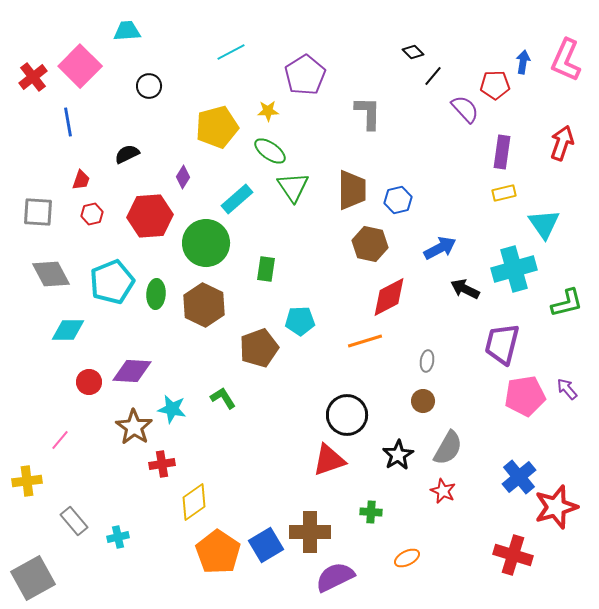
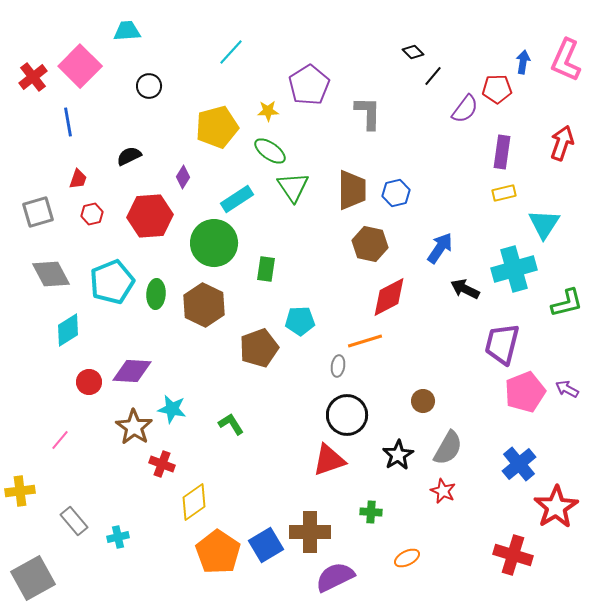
cyan line at (231, 52): rotated 20 degrees counterclockwise
purple pentagon at (305, 75): moved 4 px right, 10 px down
red pentagon at (495, 85): moved 2 px right, 4 px down
purple semicircle at (465, 109): rotated 80 degrees clockwise
black semicircle at (127, 154): moved 2 px right, 2 px down
red trapezoid at (81, 180): moved 3 px left, 1 px up
cyan rectangle at (237, 199): rotated 8 degrees clockwise
blue hexagon at (398, 200): moved 2 px left, 7 px up
gray square at (38, 212): rotated 20 degrees counterclockwise
cyan triangle at (544, 224): rotated 8 degrees clockwise
green circle at (206, 243): moved 8 px right
blue arrow at (440, 248): rotated 28 degrees counterclockwise
cyan diamond at (68, 330): rotated 32 degrees counterclockwise
gray ellipse at (427, 361): moved 89 px left, 5 px down
purple arrow at (567, 389): rotated 20 degrees counterclockwise
pink pentagon at (525, 396): moved 4 px up; rotated 12 degrees counterclockwise
green L-shape at (223, 398): moved 8 px right, 26 px down
red cross at (162, 464): rotated 30 degrees clockwise
blue cross at (519, 477): moved 13 px up
yellow cross at (27, 481): moved 7 px left, 10 px down
red star at (556, 507): rotated 15 degrees counterclockwise
